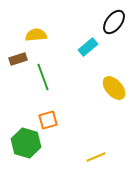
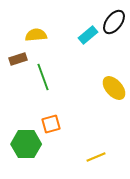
cyan rectangle: moved 12 px up
orange square: moved 3 px right, 4 px down
green hexagon: moved 1 px down; rotated 16 degrees counterclockwise
